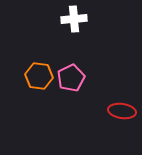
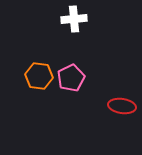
red ellipse: moved 5 px up
